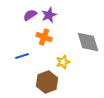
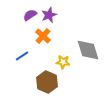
orange cross: moved 1 px left, 1 px up; rotated 21 degrees clockwise
gray diamond: moved 8 px down
blue line: rotated 16 degrees counterclockwise
yellow star: rotated 24 degrees clockwise
brown hexagon: rotated 15 degrees counterclockwise
